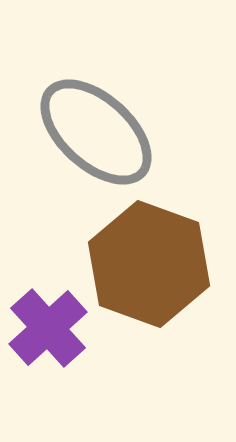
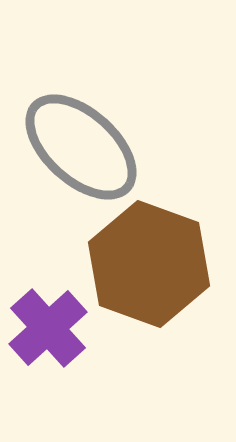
gray ellipse: moved 15 px left, 15 px down
